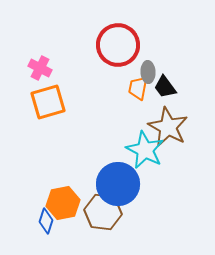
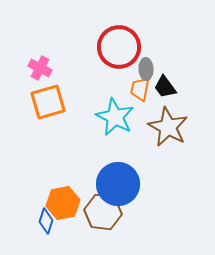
red circle: moved 1 px right, 2 px down
gray ellipse: moved 2 px left, 3 px up
orange trapezoid: moved 2 px right, 1 px down
cyan star: moved 30 px left, 33 px up
